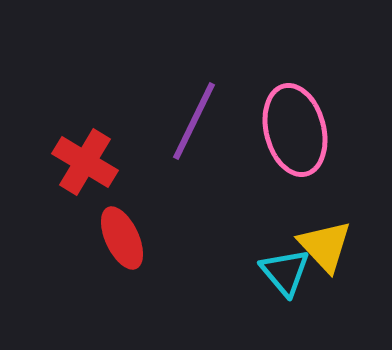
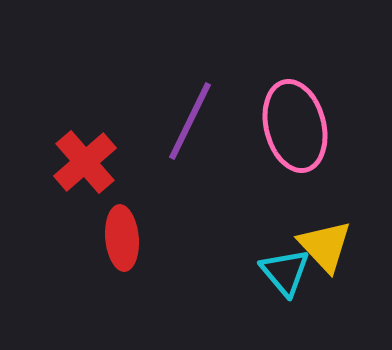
purple line: moved 4 px left
pink ellipse: moved 4 px up
red cross: rotated 18 degrees clockwise
red ellipse: rotated 20 degrees clockwise
